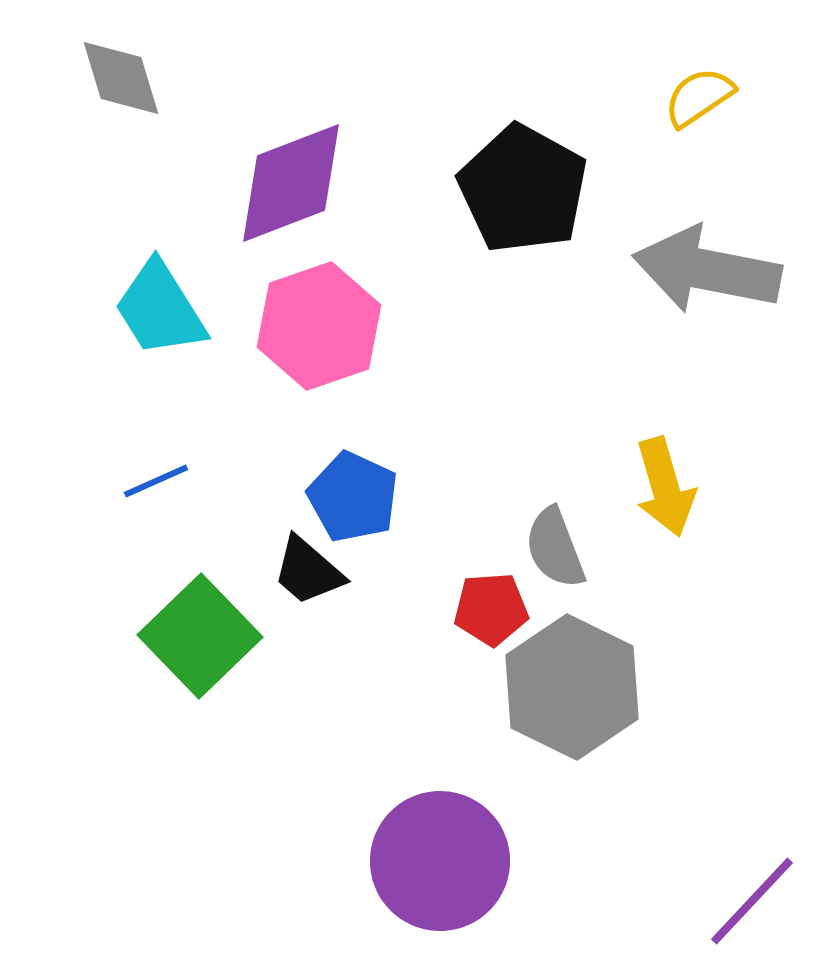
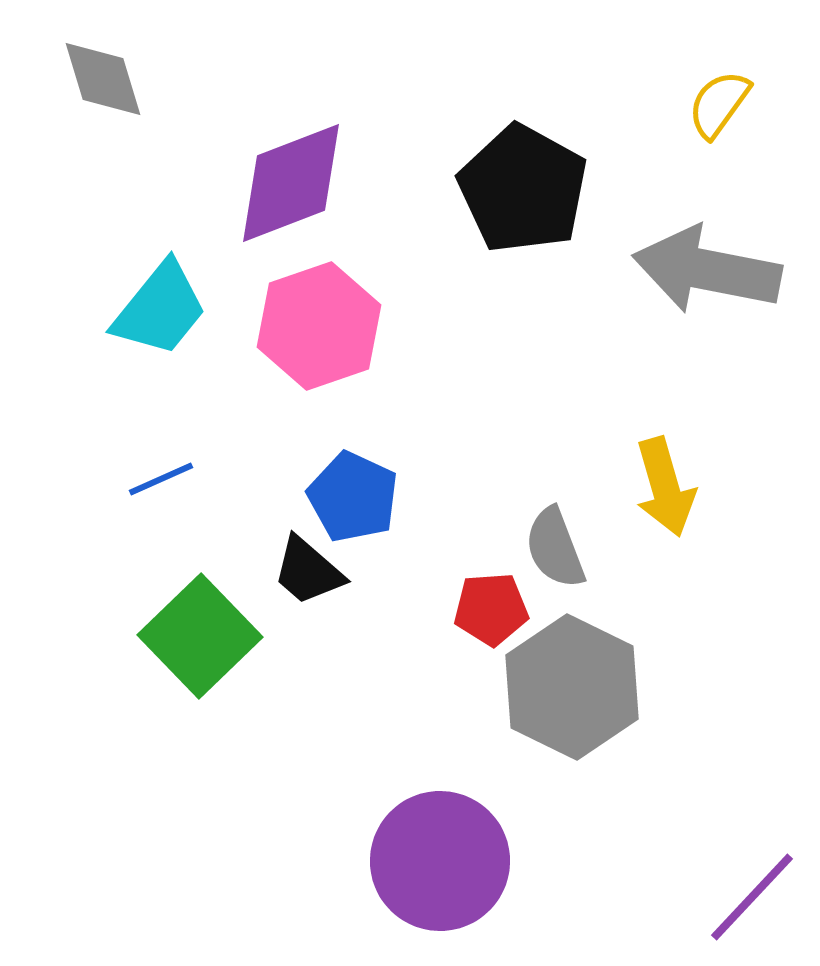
gray diamond: moved 18 px left, 1 px down
yellow semicircle: moved 20 px right, 7 px down; rotated 20 degrees counterclockwise
cyan trapezoid: rotated 109 degrees counterclockwise
blue line: moved 5 px right, 2 px up
purple line: moved 4 px up
